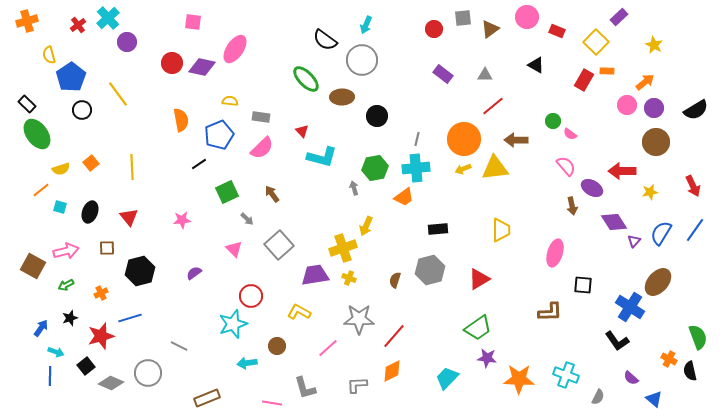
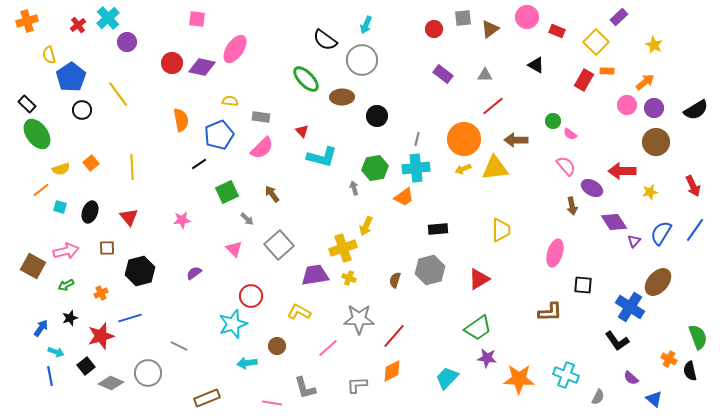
pink square at (193, 22): moved 4 px right, 3 px up
blue line at (50, 376): rotated 12 degrees counterclockwise
